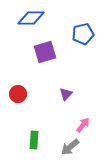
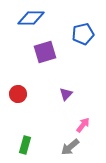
green rectangle: moved 9 px left, 5 px down; rotated 12 degrees clockwise
